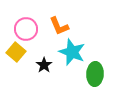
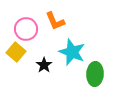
orange L-shape: moved 4 px left, 5 px up
